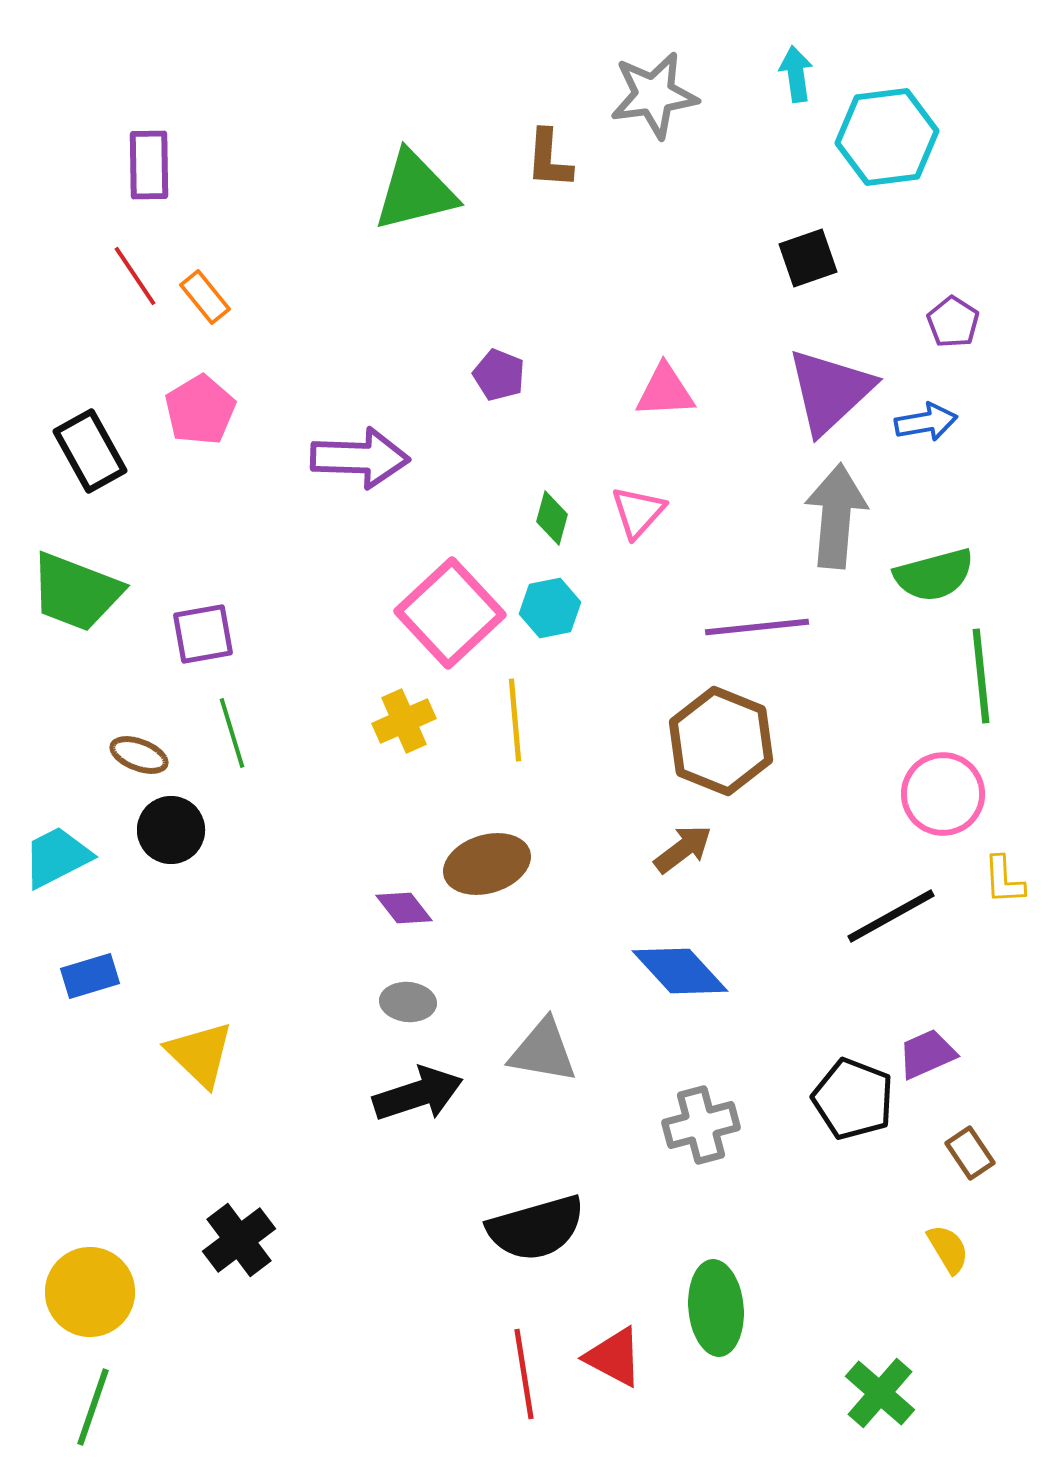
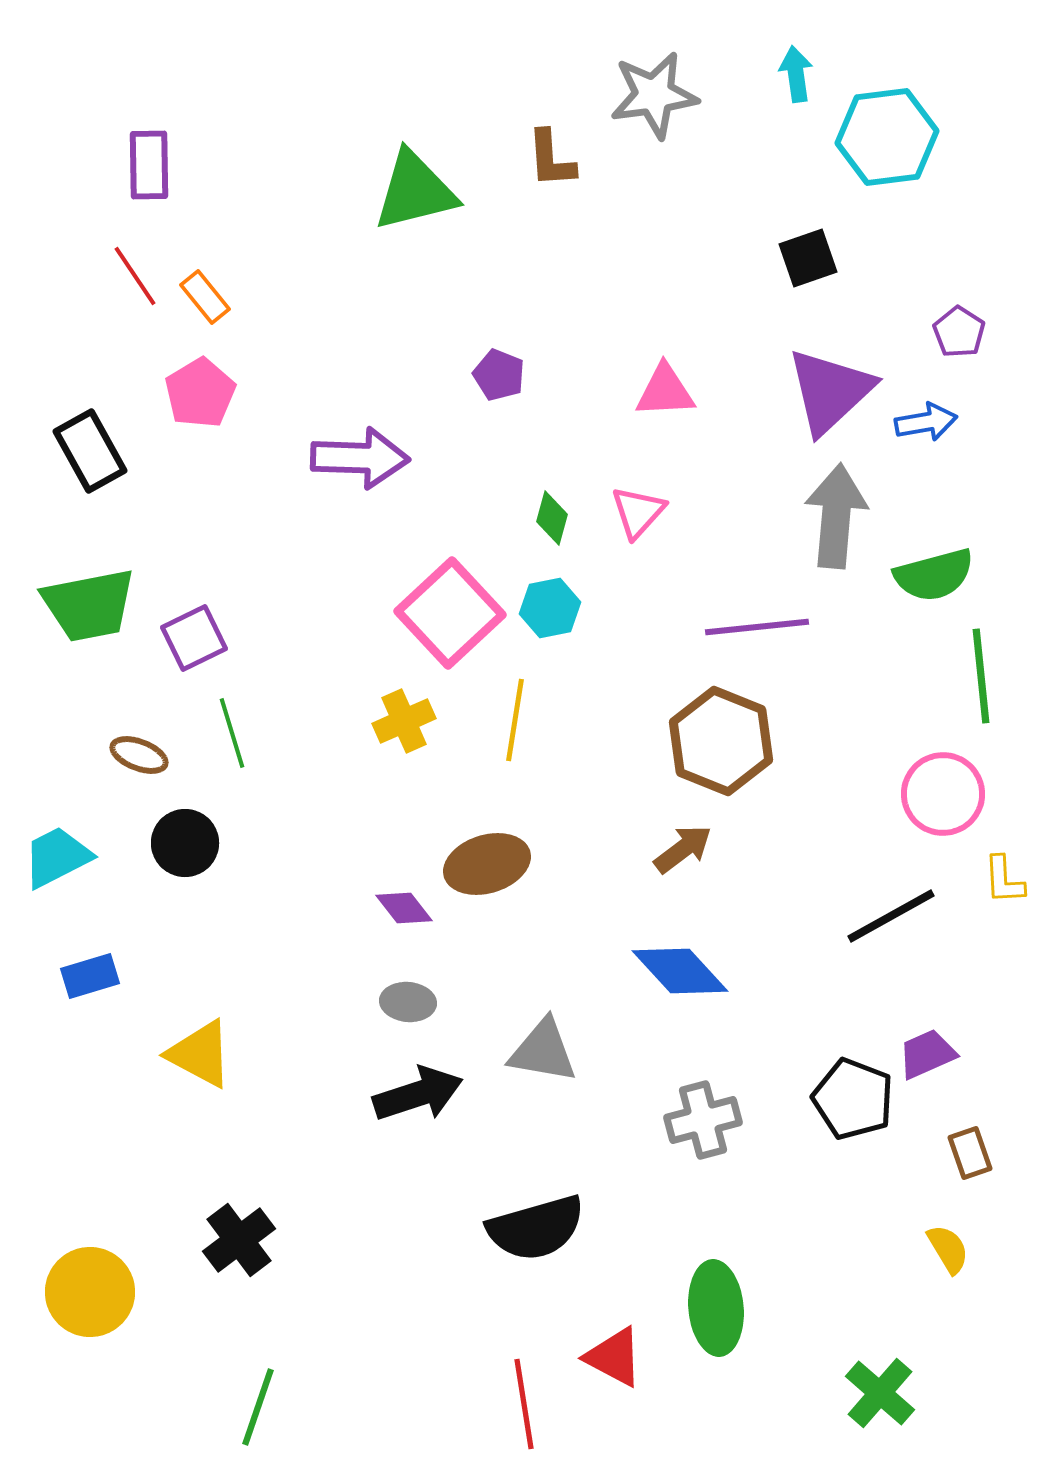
brown L-shape at (549, 159): moved 2 px right; rotated 8 degrees counterclockwise
purple pentagon at (953, 322): moved 6 px right, 10 px down
pink pentagon at (200, 410): moved 17 px up
green trapezoid at (76, 592): moved 13 px right, 13 px down; rotated 32 degrees counterclockwise
purple square at (203, 634): moved 9 px left, 4 px down; rotated 16 degrees counterclockwise
yellow line at (515, 720): rotated 14 degrees clockwise
black circle at (171, 830): moved 14 px right, 13 px down
yellow triangle at (200, 1054): rotated 16 degrees counterclockwise
gray cross at (701, 1125): moved 2 px right, 5 px up
brown rectangle at (970, 1153): rotated 15 degrees clockwise
red line at (524, 1374): moved 30 px down
green line at (93, 1407): moved 165 px right
